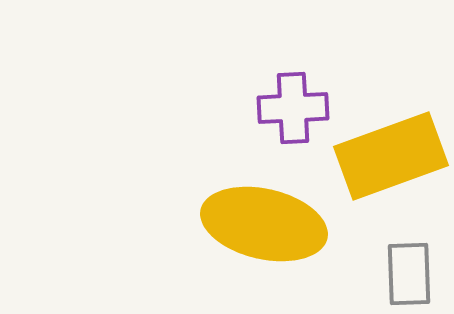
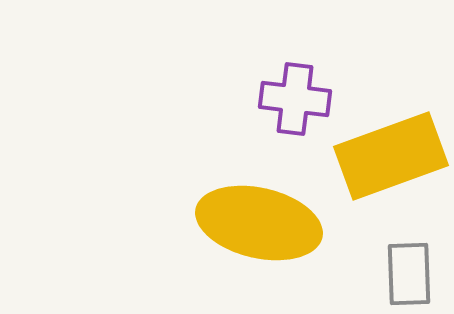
purple cross: moved 2 px right, 9 px up; rotated 10 degrees clockwise
yellow ellipse: moved 5 px left, 1 px up
